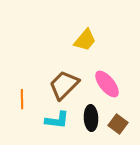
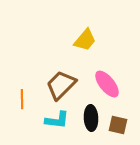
brown trapezoid: moved 3 px left
brown square: moved 1 px down; rotated 24 degrees counterclockwise
